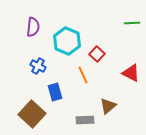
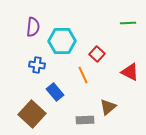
green line: moved 4 px left
cyan hexagon: moved 5 px left; rotated 24 degrees counterclockwise
blue cross: moved 1 px left, 1 px up; rotated 21 degrees counterclockwise
red triangle: moved 1 px left, 1 px up
blue rectangle: rotated 24 degrees counterclockwise
brown triangle: moved 1 px down
